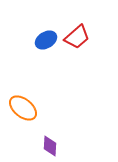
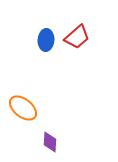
blue ellipse: rotated 55 degrees counterclockwise
purple diamond: moved 4 px up
